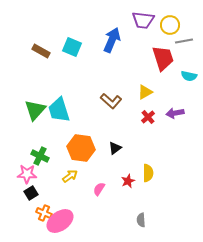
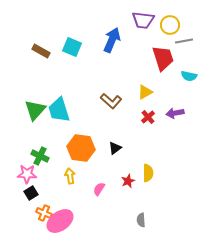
yellow arrow: rotated 63 degrees counterclockwise
